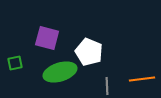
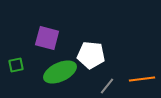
white pentagon: moved 2 px right, 3 px down; rotated 16 degrees counterclockwise
green square: moved 1 px right, 2 px down
green ellipse: rotated 8 degrees counterclockwise
gray line: rotated 42 degrees clockwise
